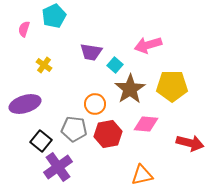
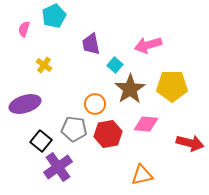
purple trapezoid: moved 8 px up; rotated 70 degrees clockwise
